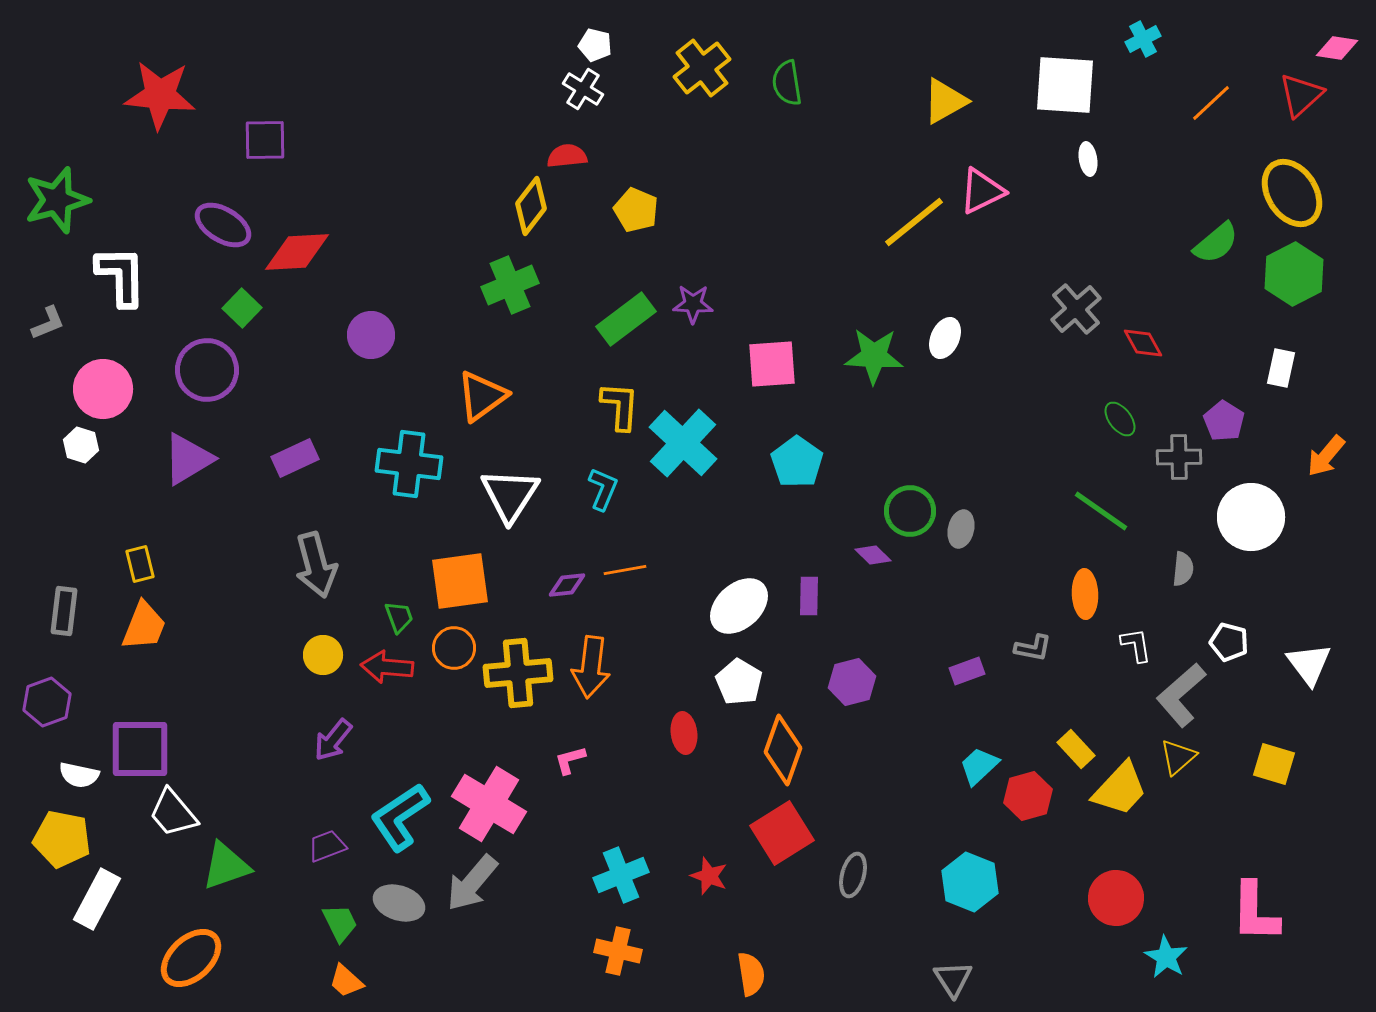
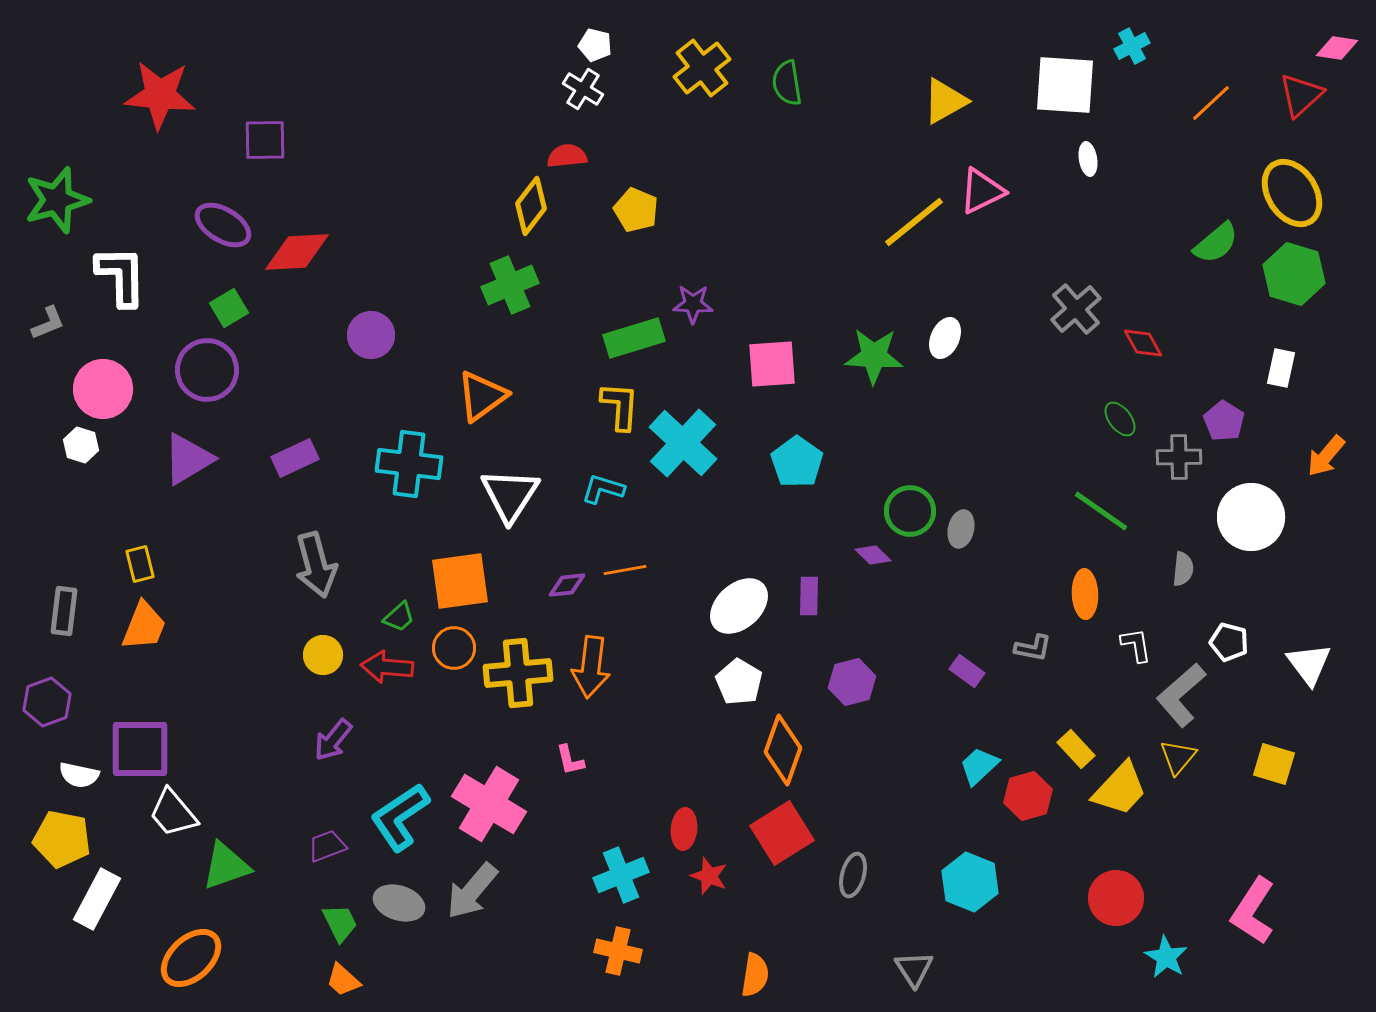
cyan cross at (1143, 39): moved 11 px left, 7 px down
green hexagon at (1294, 274): rotated 16 degrees counterclockwise
green square at (242, 308): moved 13 px left; rotated 15 degrees clockwise
green rectangle at (626, 319): moved 8 px right, 19 px down; rotated 20 degrees clockwise
cyan L-shape at (603, 489): rotated 96 degrees counterclockwise
green trapezoid at (399, 617): rotated 68 degrees clockwise
purple rectangle at (967, 671): rotated 56 degrees clockwise
red ellipse at (684, 733): moved 96 px down; rotated 12 degrees clockwise
yellow triangle at (1178, 757): rotated 9 degrees counterclockwise
pink L-shape at (570, 760): rotated 88 degrees counterclockwise
gray arrow at (472, 883): moved 8 px down
pink L-shape at (1255, 912): moved 2 px left, 1 px up; rotated 32 degrees clockwise
orange semicircle at (751, 974): moved 4 px right, 1 px down; rotated 18 degrees clockwise
gray triangle at (953, 979): moved 39 px left, 10 px up
orange trapezoid at (346, 981): moved 3 px left, 1 px up
